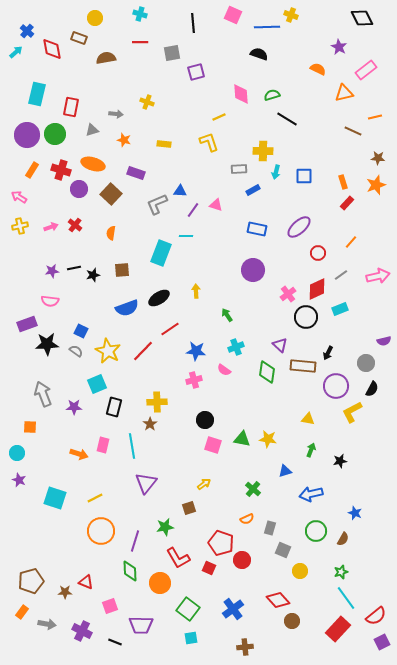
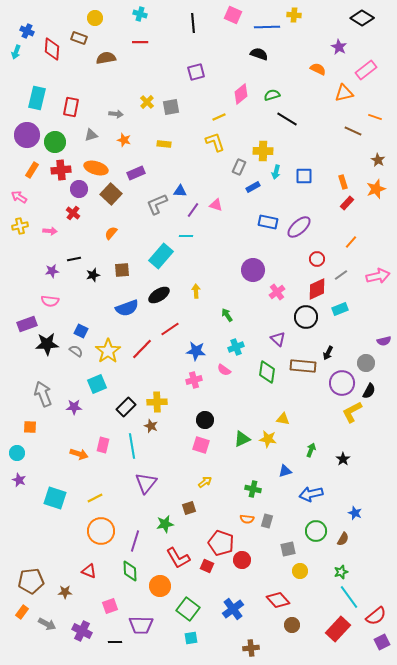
yellow cross at (291, 15): moved 3 px right; rotated 16 degrees counterclockwise
black diamond at (362, 18): rotated 30 degrees counterclockwise
blue cross at (27, 31): rotated 16 degrees counterclockwise
red diamond at (52, 49): rotated 15 degrees clockwise
cyan arrow at (16, 52): rotated 152 degrees clockwise
gray square at (172, 53): moved 1 px left, 54 px down
cyan rectangle at (37, 94): moved 4 px down
pink diamond at (241, 94): rotated 55 degrees clockwise
yellow cross at (147, 102): rotated 24 degrees clockwise
orange line at (375, 117): rotated 32 degrees clockwise
gray triangle at (92, 130): moved 1 px left, 5 px down
green circle at (55, 134): moved 8 px down
yellow L-shape at (209, 142): moved 6 px right
brown star at (378, 158): moved 2 px down; rotated 24 degrees clockwise
orange ellipse at (93, 164): moved 3 px right, 4 px down
gray rectangle at (239, 169): moved 2 px up; rotated 63 degrees counterclockwise
red cross at (61, 170): rotated 24 degrees counterclockwise
purple rectangle at (136, 173): rotated 42 degrees counterclockwise
orange star at (376, 185): moved 4 px down
blue rectangle at (253, 190): moved 3 px up
red cross at (75, 225): moved 2 px left, 12 px up
pink arrow at (51, 227): moved 1 px left, 4 px down; rotated 24 degrees clockwise
blue rectangle at (257, 229): moved 11 px right, 7 px up
orange semicircle at (111, 233): rotated 32 degrees clockwise
cyan rectangle at (161, 253): moved 3 px down; rotated 20 degrees clockwise
red circle at (318, 253): moved 1 px left, 6 px down
black line at (74, 268): moved 9 px up
pink cross at (288, 294): moved 11 px left, 2 px up
black ellipse at (159, 298): moved 3 px up
purple triangle at (280, 345): moved 2 px left, 6 px up
yellow star at (108, 351): rotated 10 degrees clockwise
red line at (143, 351): moved 1 px left, 2 px up
purple circle at (336, 386): moved 6 px right, 3 px up
black semicircle at (372, 389): moved 3 px left, 2 px down
black rectangle at (114, 407): moved 12 px right; rotated 30 degrees clockwise
yellow triangle at (308, 419): moved 25 px left
brown star at (150, 424): moved 1 px right, 2 px down; rotated 16 degrees counterclockwise
green triangle at (242, 439): rotated 36 degrees counterclockwise
pink square at (213, 445): moved 12 px left
black star at (340, 461): moved 3 px right, 2 px up; rotated 24 degrees counterclockwise
yellow arrow at (204, 484): moved 1 px right, 2 px up
green cross at (253, 489): rotated 28 degrees counterclockwise
orange semicircle at (247, 519): rotated 32 degrees clockwise
green star at (165, 527): moved 3 px up
gray rectangle at (270, 528): moved 3 px left, 7 px up
gray square at (283, 550): moved 5 px right, 1 px up; rotated 35 degrees counterclockwise
red square at (209, 568): moved 2 px left, 2 px up
brown pentagon at (31, 581): rotated 10 degrees clockwise
red triangle at (86, 582): moved 3 px right, 11 px up
orange circle at (160, 583): moved 3 px down
cyan line at (346, 598): moved 3 px right, 1 px up
brown circle at (292, 621): moved 4 px down
gray arrow at (47, 624): rotated 18 degrees clockwise
black line at (115, 642): rotated 24 degrees counterclockwise
brown cross at (245, 647): moved 6 px right, 1 px down
